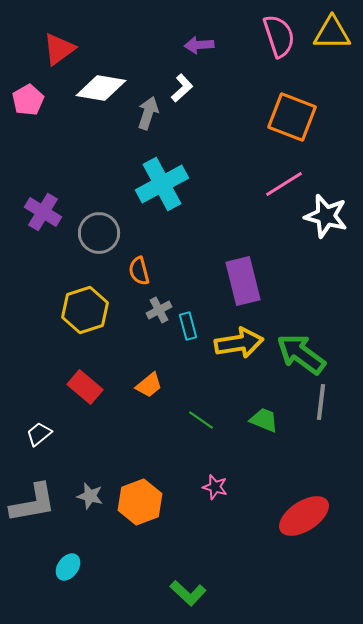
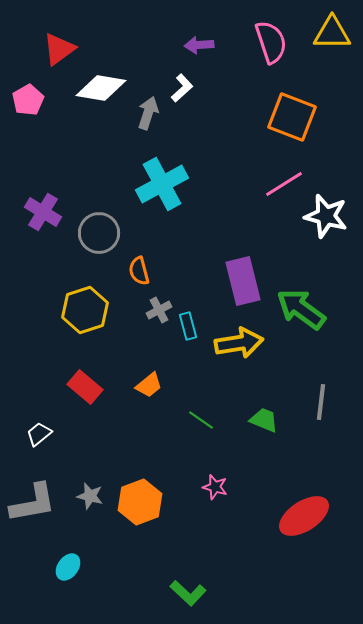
pink semicircle: moved 8 px left, 6 px down
green arrow: moved 45 px up
